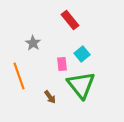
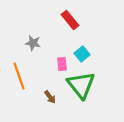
gray star: rotated 21 degrees counterclockwise
